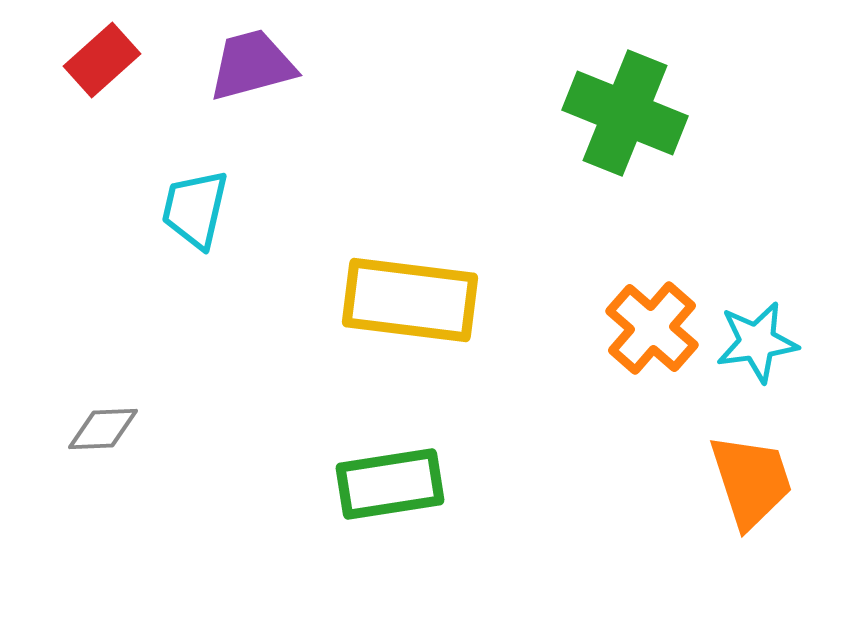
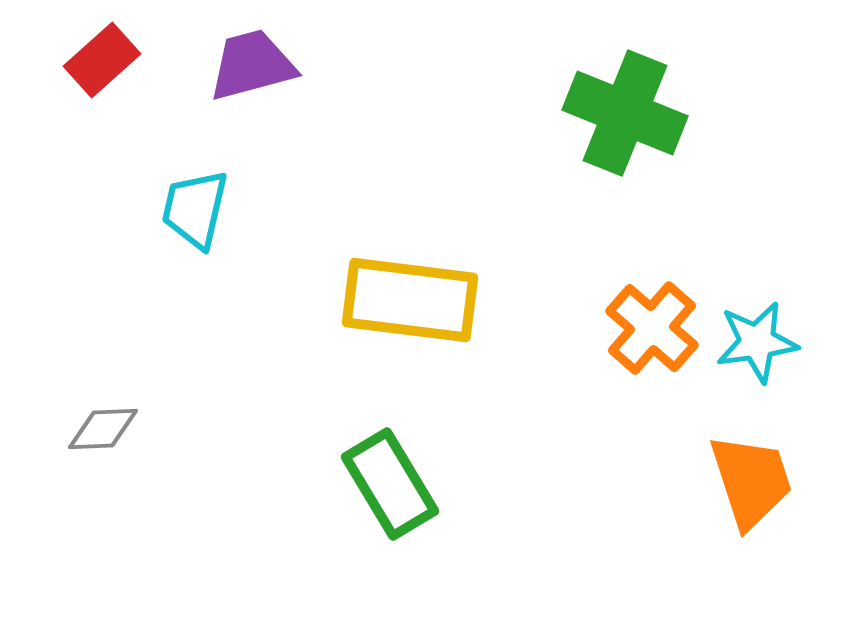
green rectangle: rotated 68 degrees clockwise
